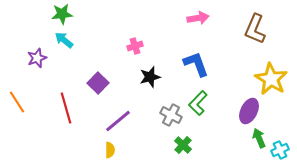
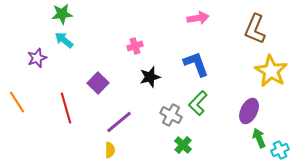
yellow star: moved 8 px up
purple line: moved 1 px right, 1 px down
